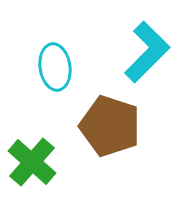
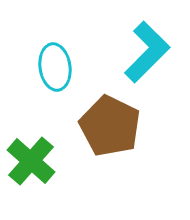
brown pentagon: rotated 8 degrees clockwise
green cross: moved 1 px left, 1 px up
